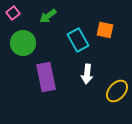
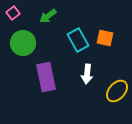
orange square: moved 8 px down
